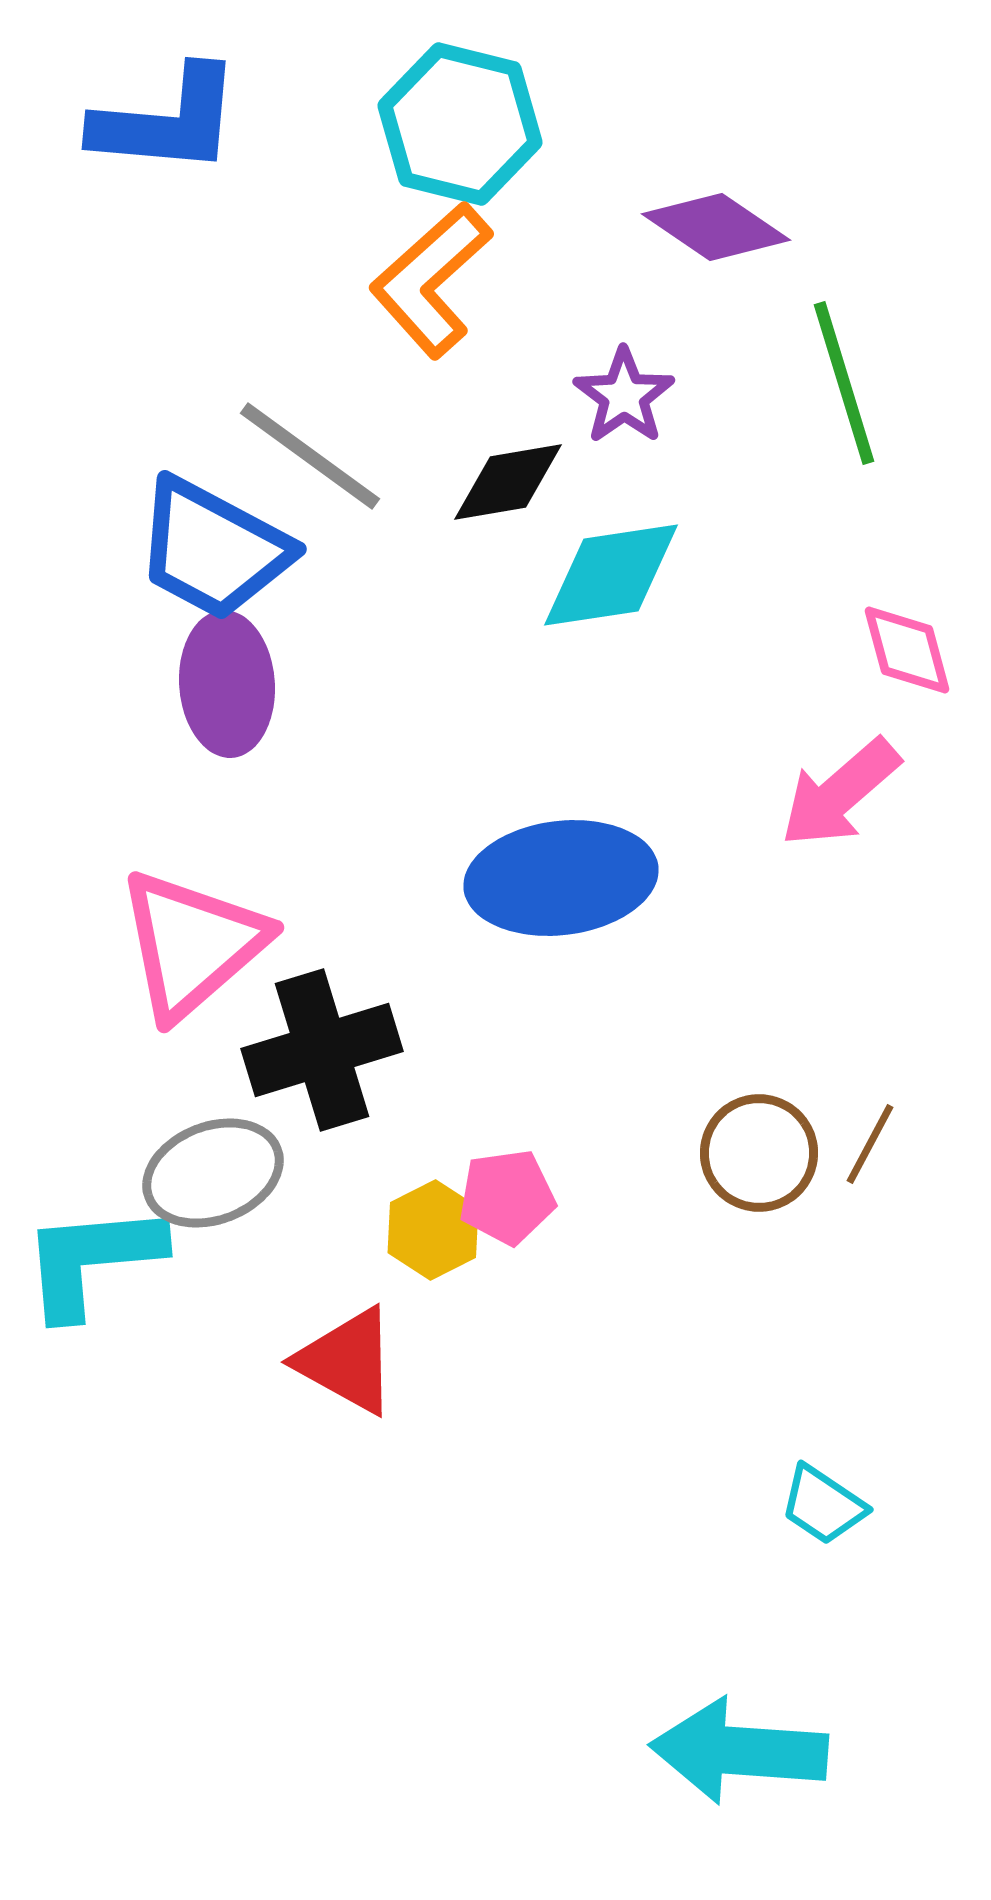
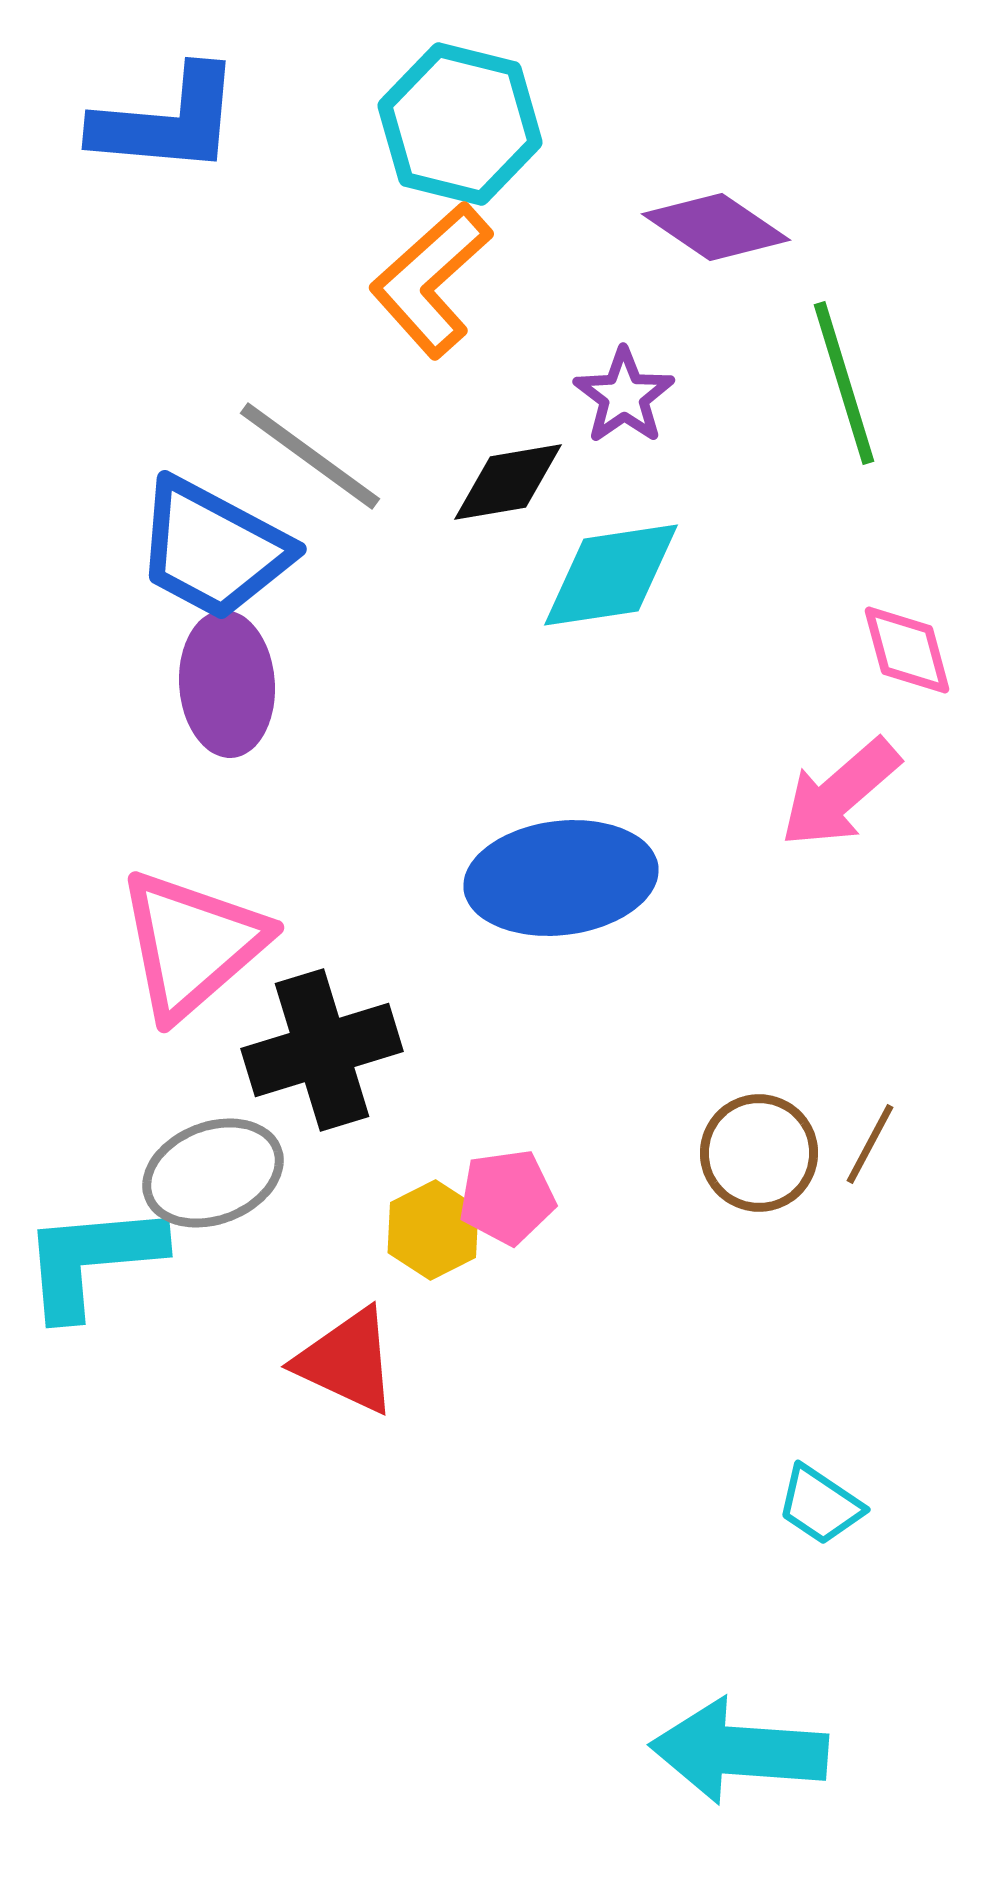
red triangle: rotated 4 degrees counterclockwise
cyan trapezoid: moved 3 px left
